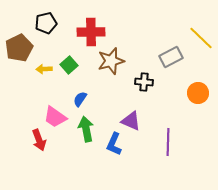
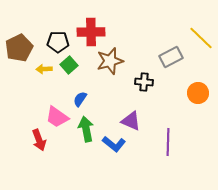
black pentagon: moved 12 px right, 19 px down; rotated 15 degrees clockwise
brown star: moved 1 px left
pink trapezoid: moved 2 px right
blue L-shape: rotated 75 degrees counterclockwise
